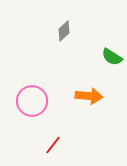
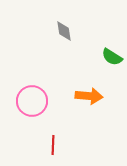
gray diamond: rotated 55 degrees counterclockwise
red line: rotated 36 degrees counterclockwise
